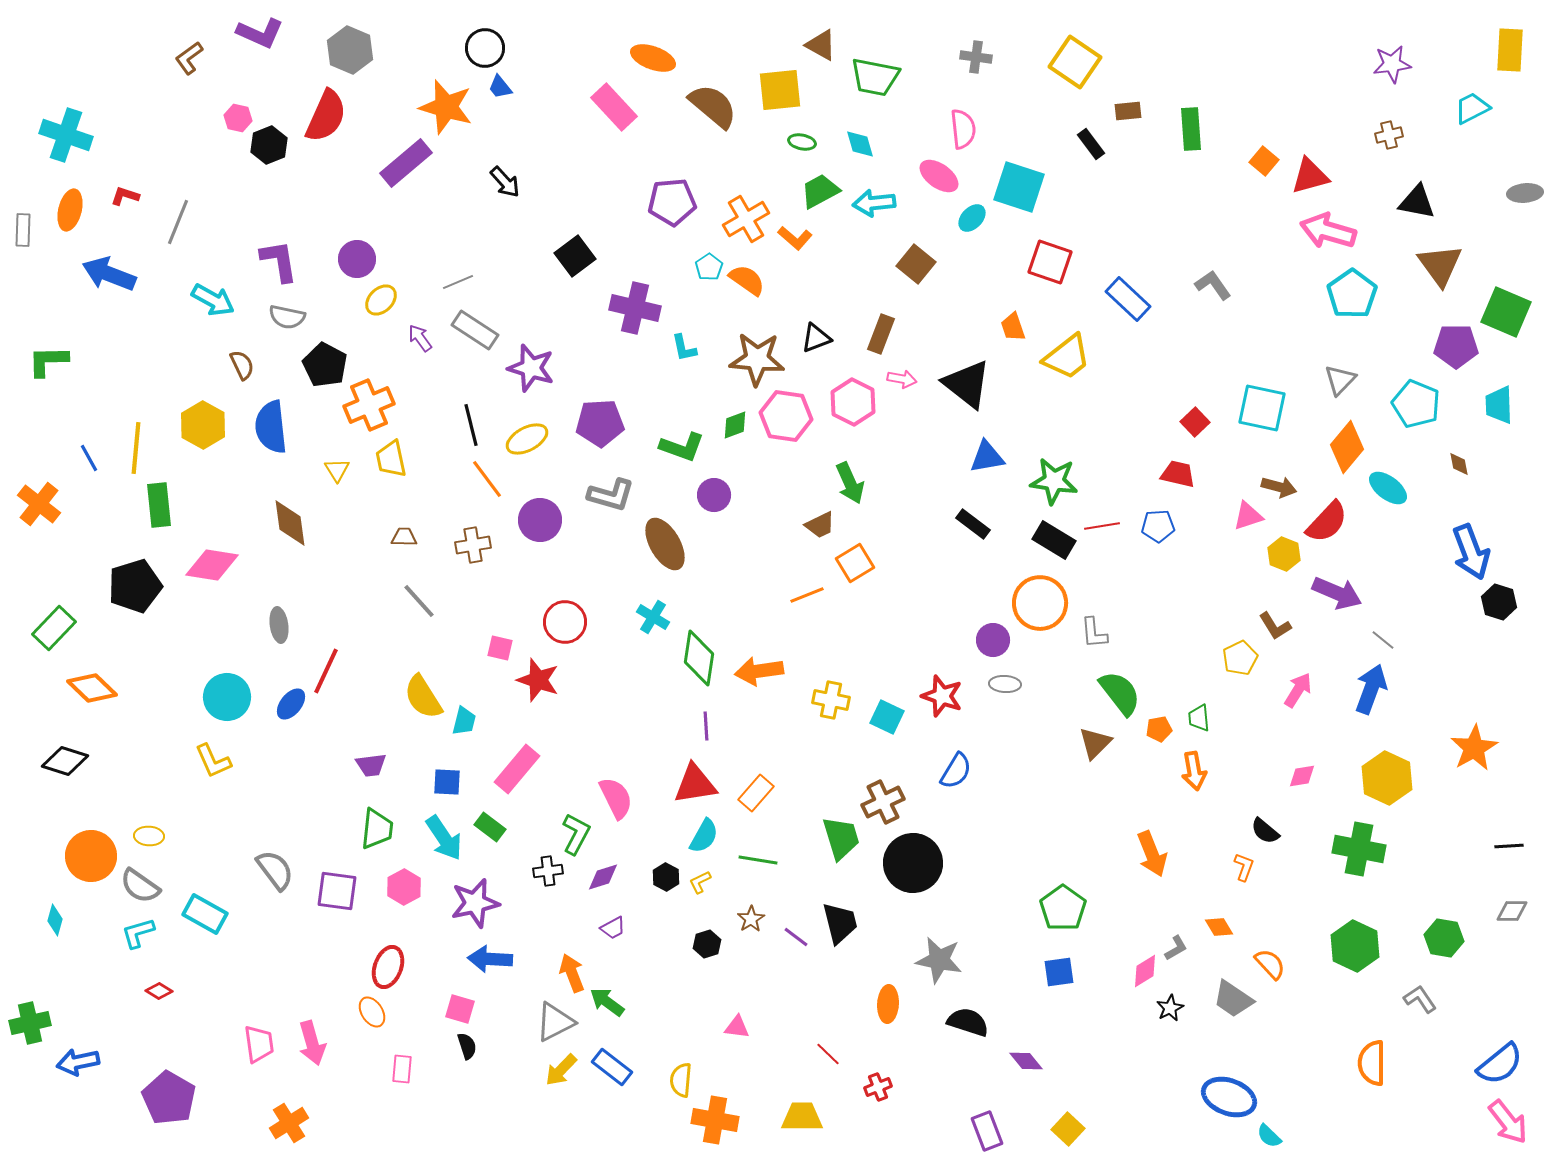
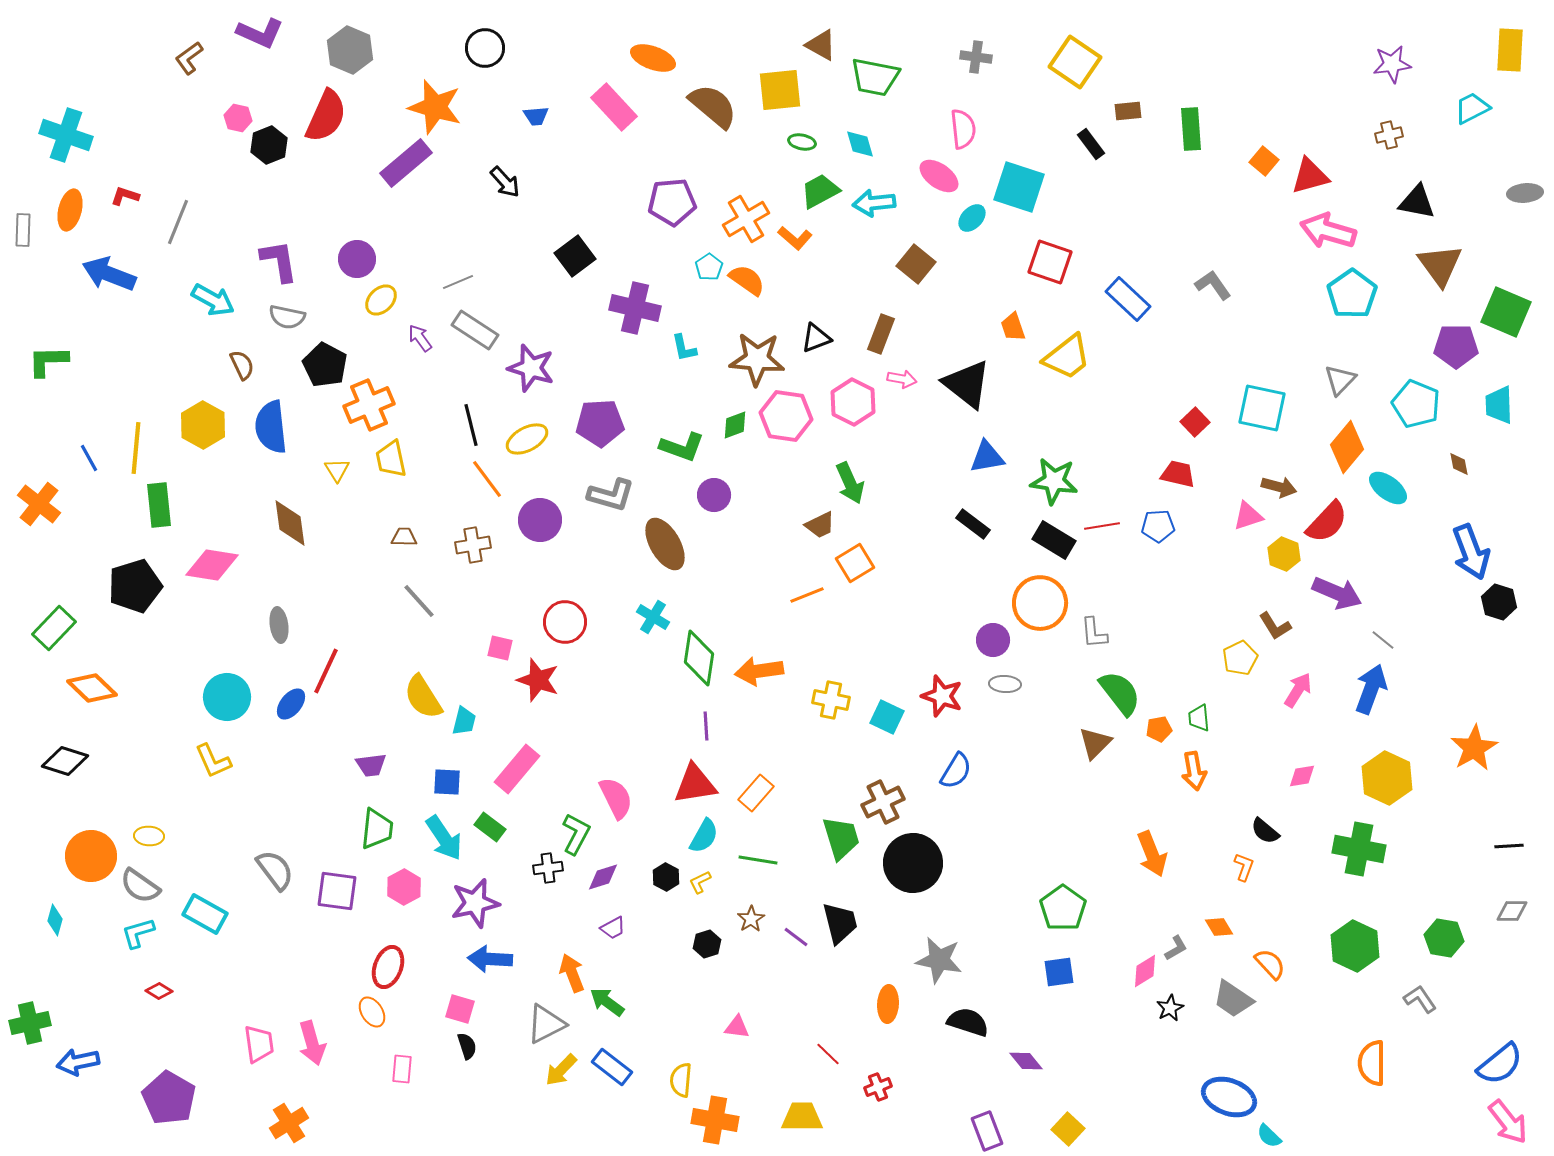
blue trapezoid at (500, 87): moved 36 px right, 29 px down; rotated 56 degrees counterclockwise
orange star at (446, 107): moved 11 px left
black cross at (548, 871): moved 3 px up
gray triangle at (555, 1022): moved 9 px left, 2 px down
